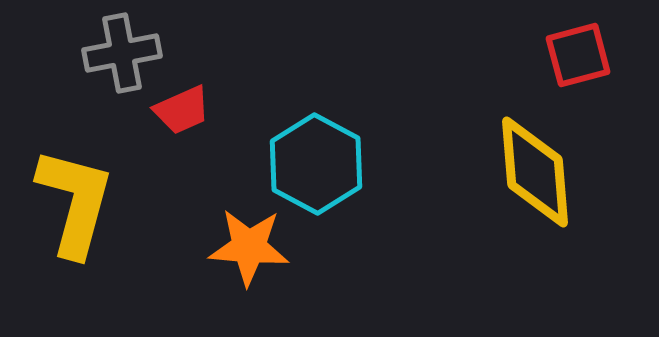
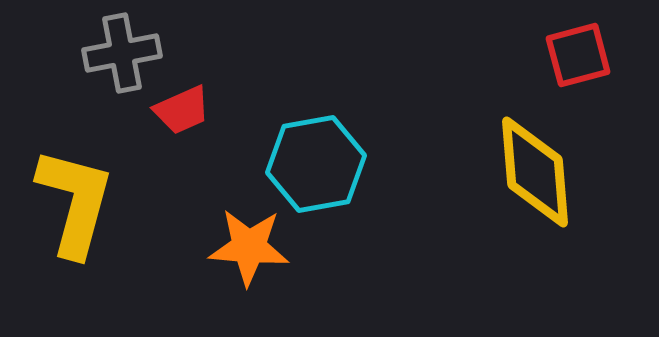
cyan hexagon: rotated 22 degrees clockwise
